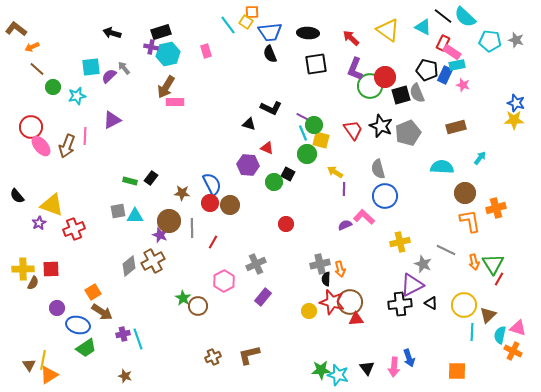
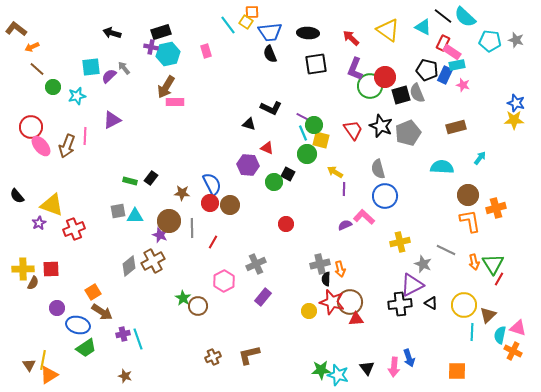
brown circle at (465, 193): moved 3 px right, 2 px down
